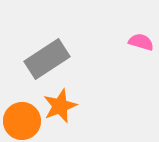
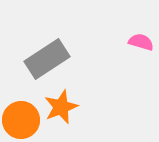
orange star: moved 1 px right, 1 px down
orange circle: moved 1 px left, 1 px up
